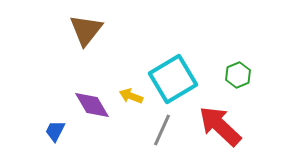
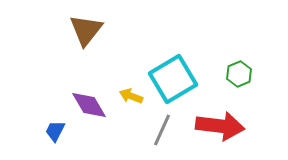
green hexagon: moved 1 px right, 1 px up
purple diamond: moved 3 px left
red arrow: rotated 144 degrees clockwise
